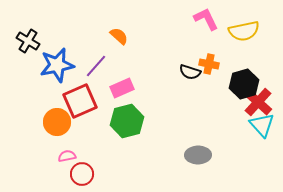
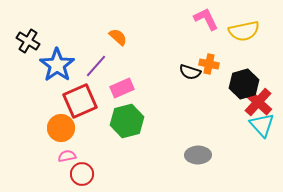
orange semicircle: moved 1 px left, 1 px down
blue star: rotated 24 degrees counterclockwise
orange circle: moved 4 px right, 6 px down
